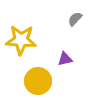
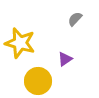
yellow star: moved 1 px left, 3 px down; rotated 12 degrees clockwise
purple triangle: rotated 21 degrees counterclockwise
